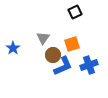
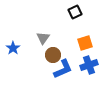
orange square: moved 13 px right, 1 px up
blue L-shape: moved 3 px down
